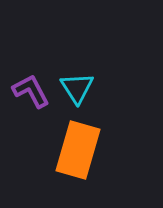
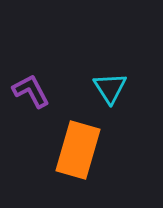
cyan triangle: moved 33 px right
